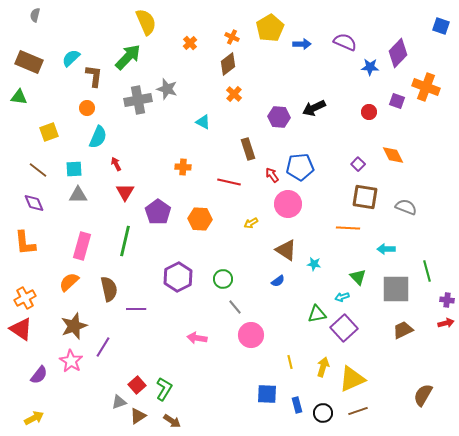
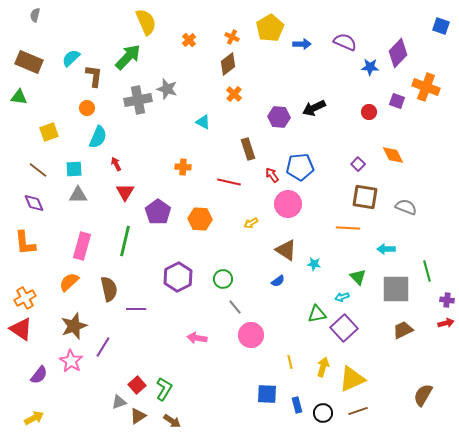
orange cross at (190, 43): moved 1 px left, 3 px up
